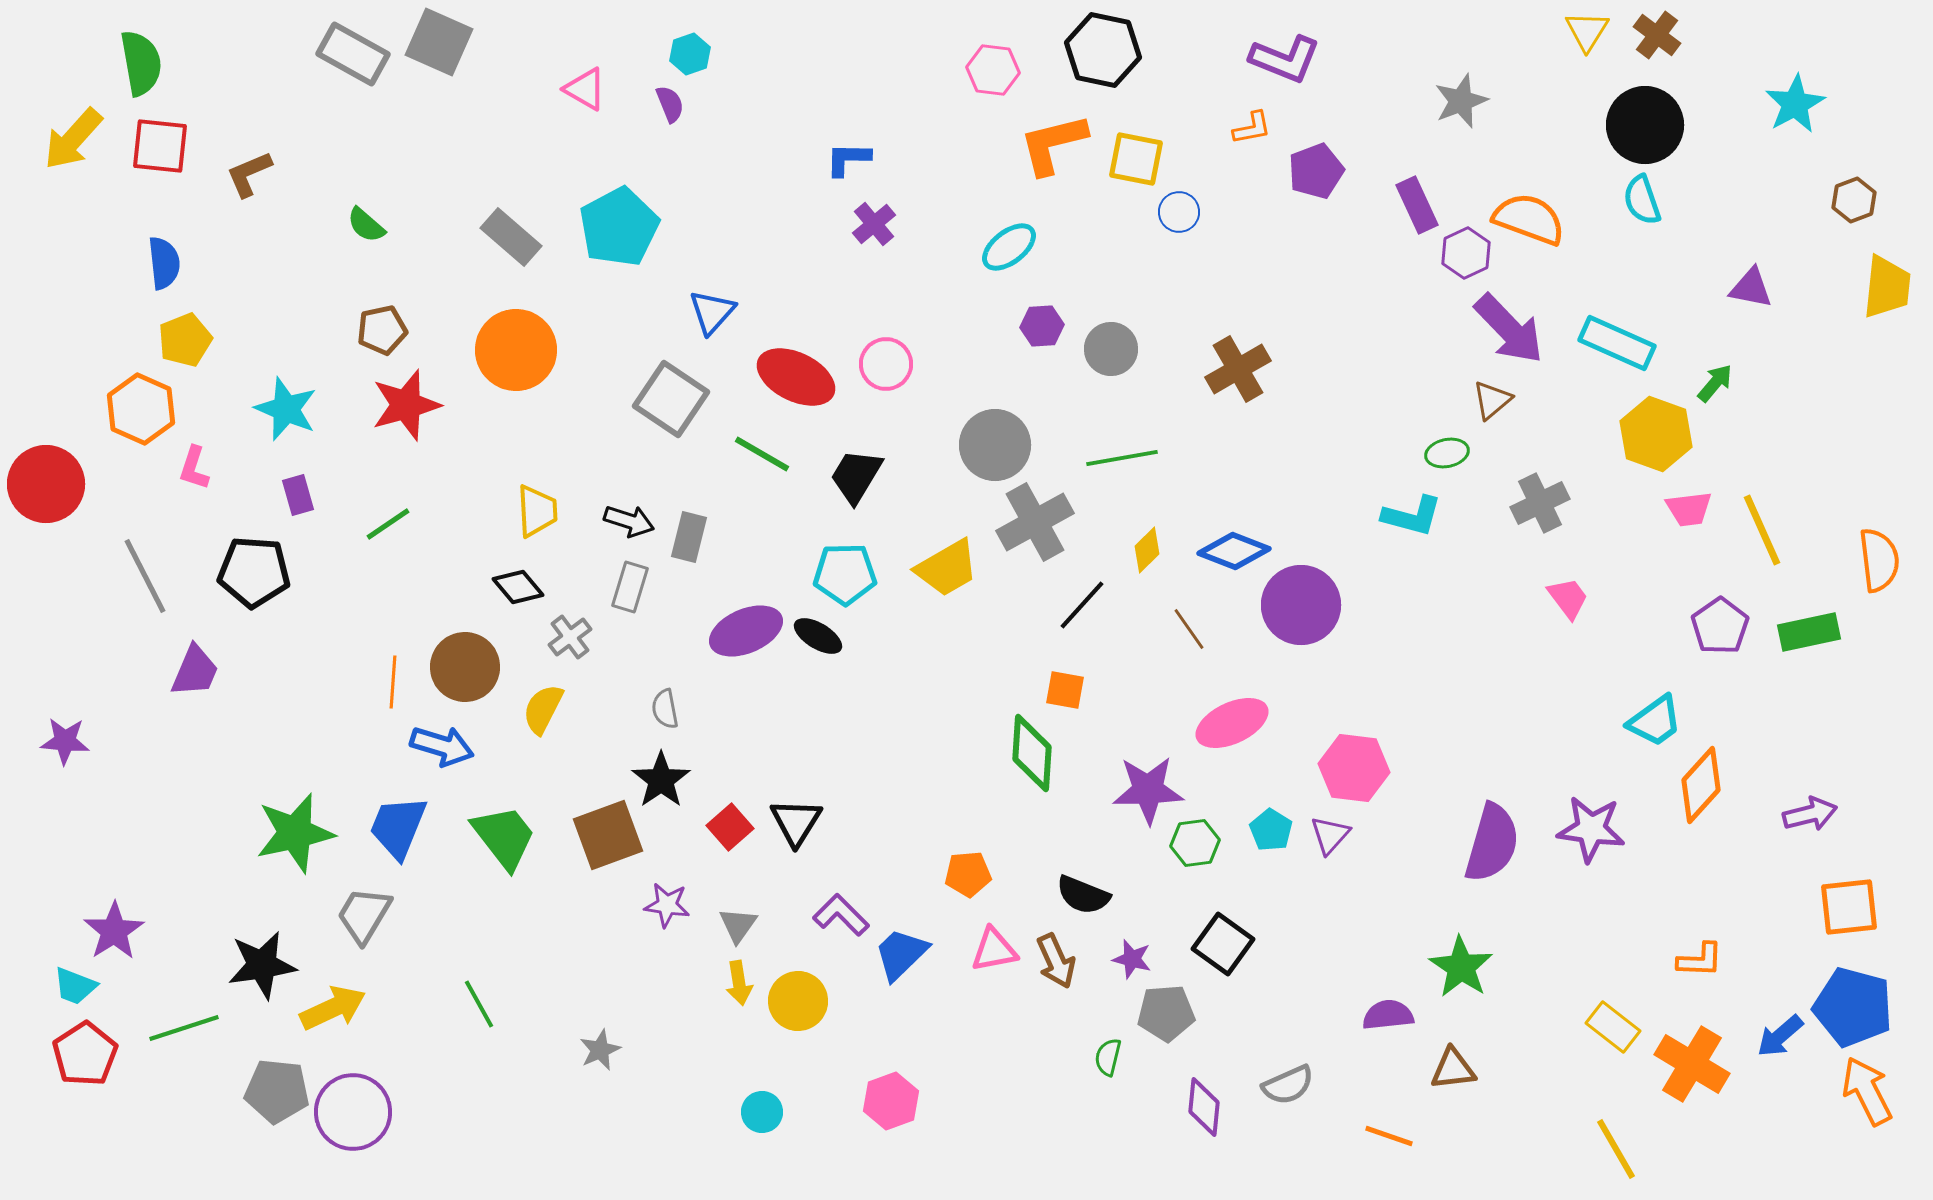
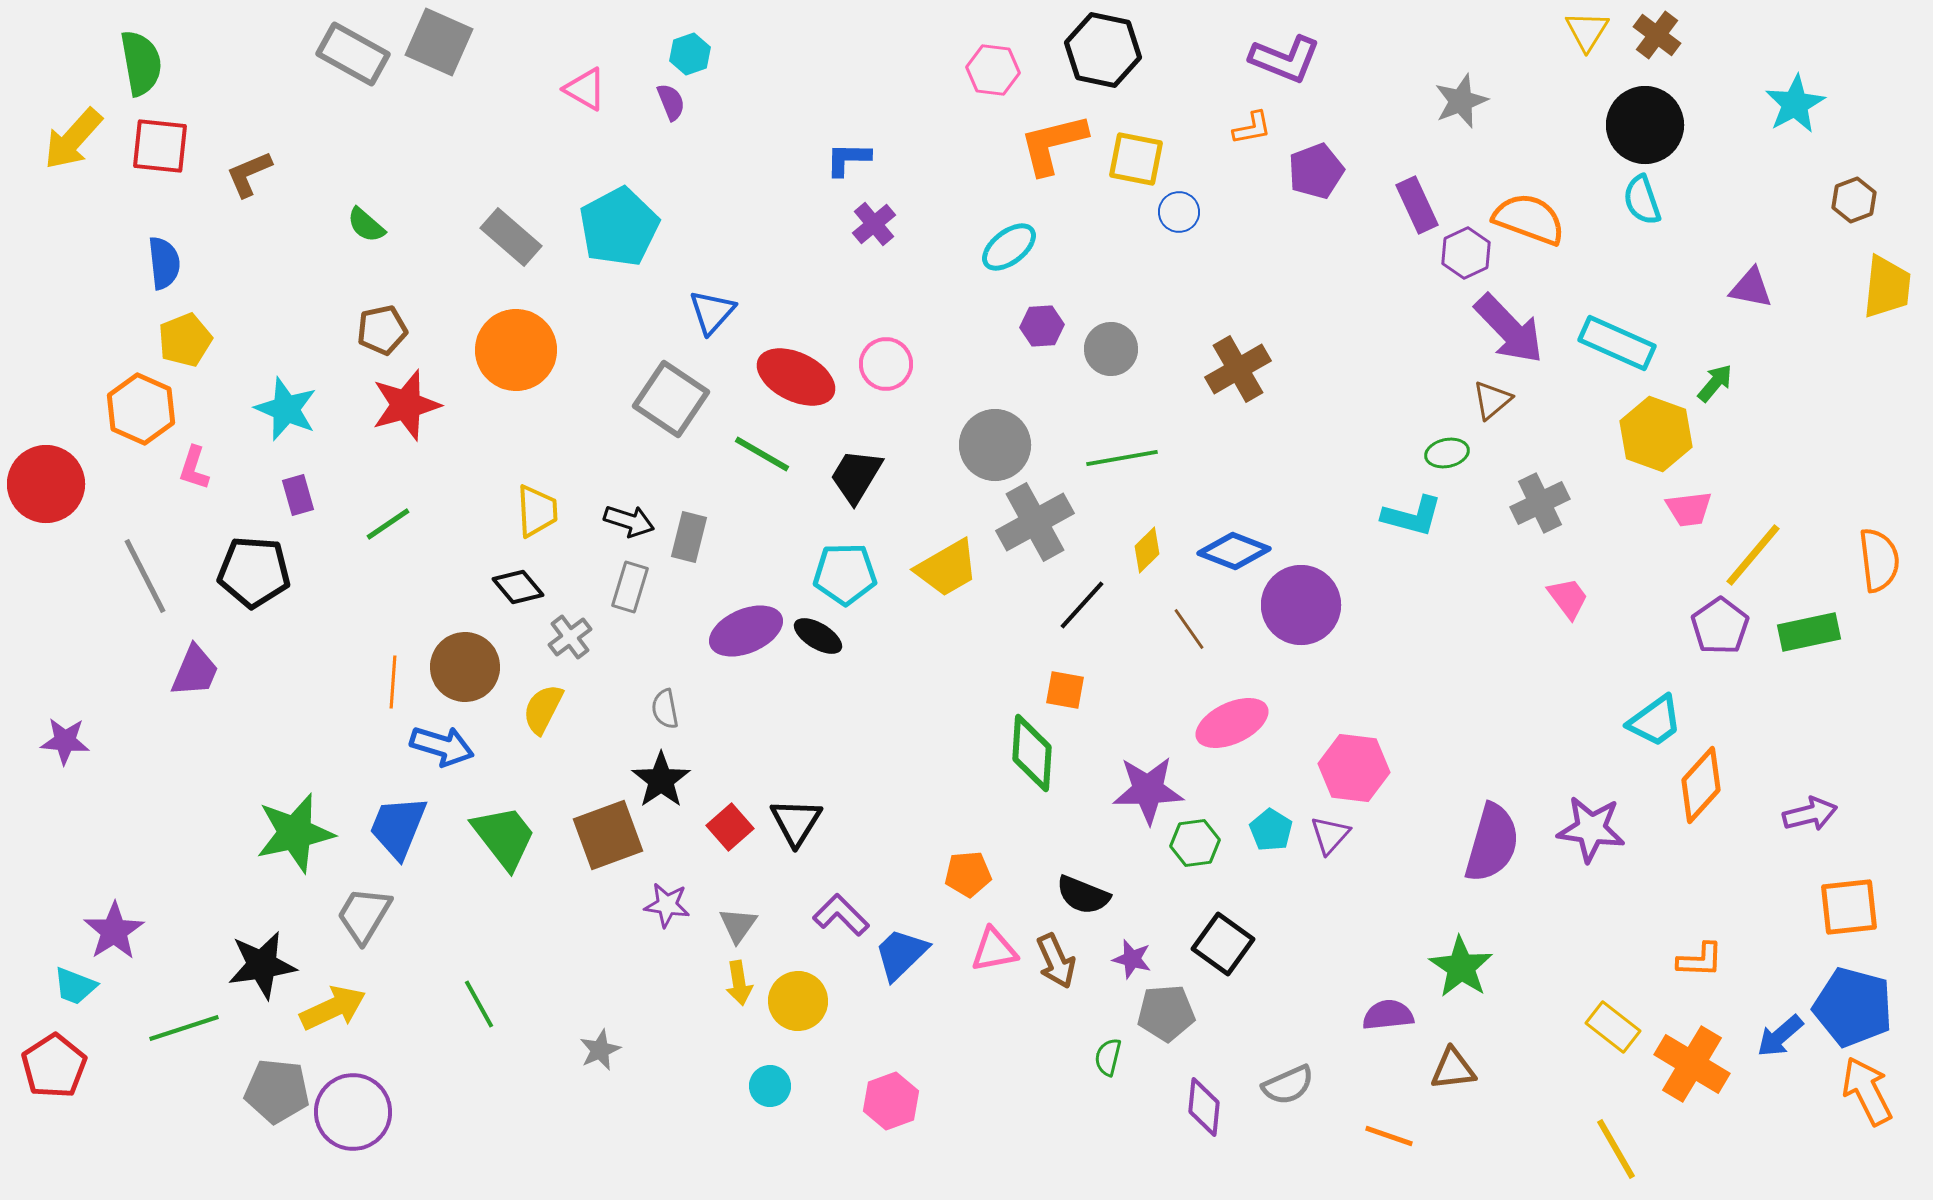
purple semicircle at (670, 104): moved 1 px right, 2 px up
yellow line at (1762, 530): moved 9 px left, 25 px down; rotated 64 degrees clockwise
red pentagon at (85, 1054): moved 31 px left, 12 px down
cyan circle at (762, 1112): moved 8 px right, 26 px up
